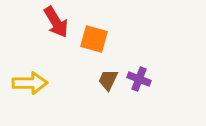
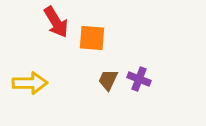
orange square: moved 2 px left, 1 px up; rotated 12 degrees counterclockwise
